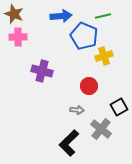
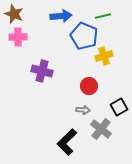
gray arrow: moved 6 px right
black L-shape: moved 2 px left, 1 px up
